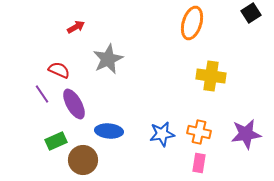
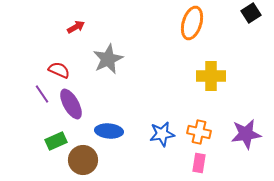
yellow cross: rotated 8 degrees counterclockwise
purple ellipse: moved 3 px left
